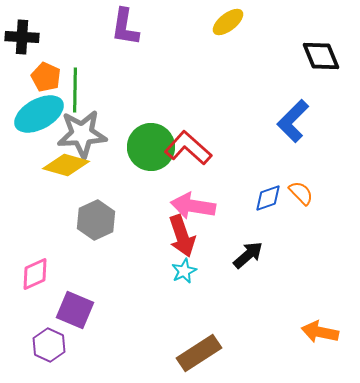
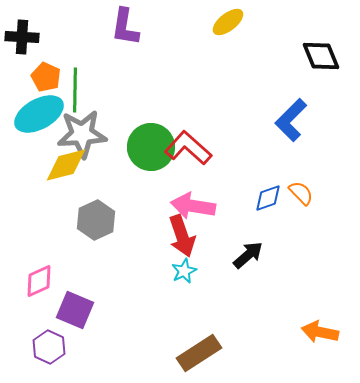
blue L-shape: moved 2 px left, 1 px up
yellow diamond: rotated 30 degrees counterclockwise
pink diamond: moved 4 px right, 7 px down
purple hexagon: moved 2 px down
